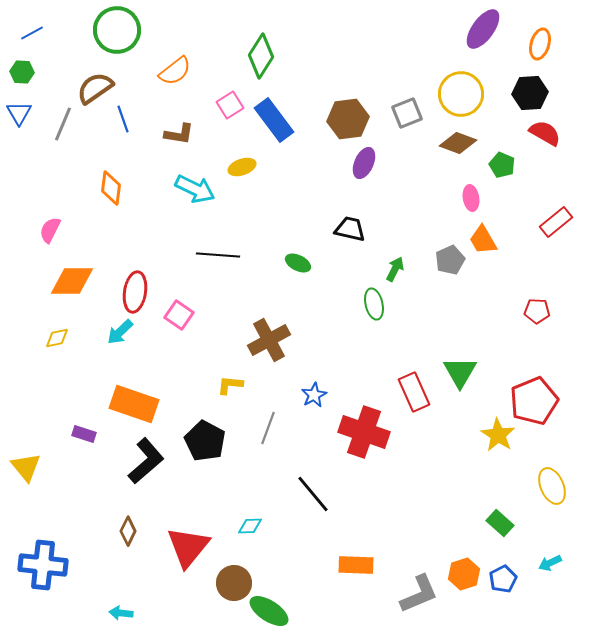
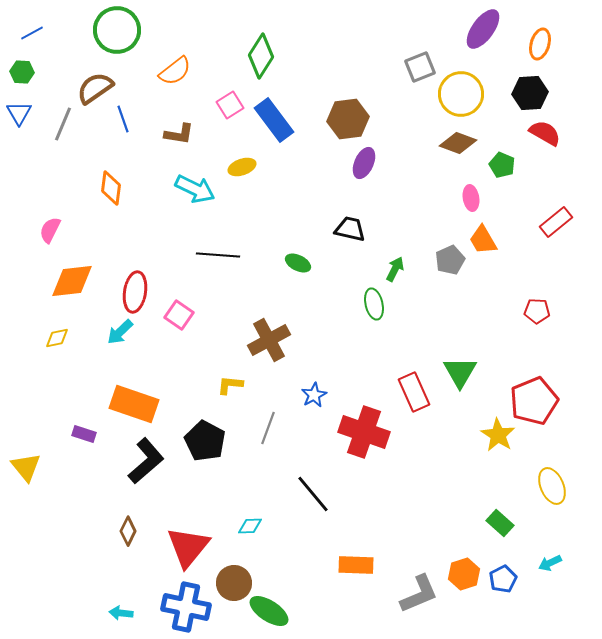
gray square at (407, 113): moved 13 px right, 46 px up
orange diamond at (72, 281): rotated 6 degrees counterclockwise
blue cross at (43, 565): moved 143 px right, 42 px down; rotated 6 degrees clockwise
